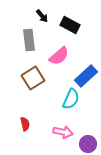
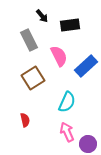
black rectangle: rotated 36 degrees counterclockwise
gray rectangle: rotated 20 degrees counterclockwise
pink semicircle: rotated 75 degrees counterclockwise
blue rectangle: moved 10 px up
cyan semicircle: moved 4 px left, 3 px down
red semicircle: moved 4 px up
pink arrow: moved 4 px right; rotated 126 degrees counterclockwise
